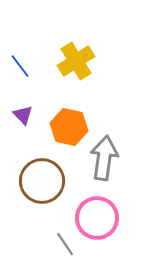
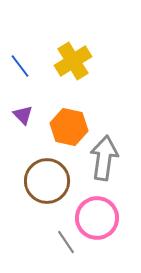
yellow cross: moved 3 px left
brown circle: moved 5 px right
gray line: moved 1 px right, 2 px up
